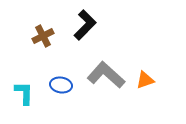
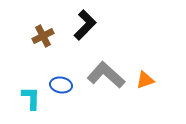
cyan L-shape: moved 7 px right, 5 px down
